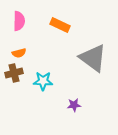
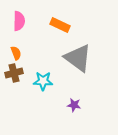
orange semicircle: moved 3 px left; rotated 96 degrees counterclockwise
gray triangle: moved 15 px left
purple star: rotated 16 degrees clockwise
